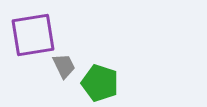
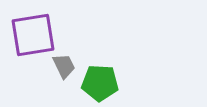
green pentagon: rotated 15 degrees counterclockwise
